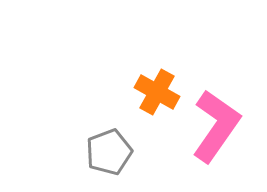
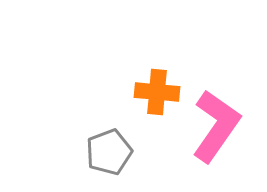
orange cross: rotated 24 degrees counterclockwise
